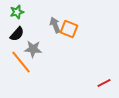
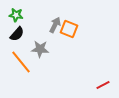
green star: moved 1 px left, 3 px down; rotated 24 degrees clockwise
gray arrow: rotated 49 degrees clockwise
gray star: moved 7 px right
red line: moved 1 px left, 2 px down
